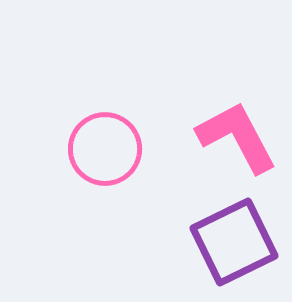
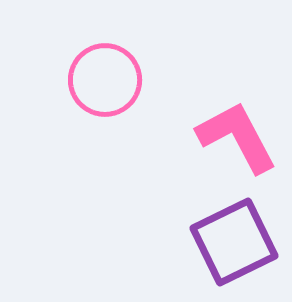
pink circle: moved 69 px up
